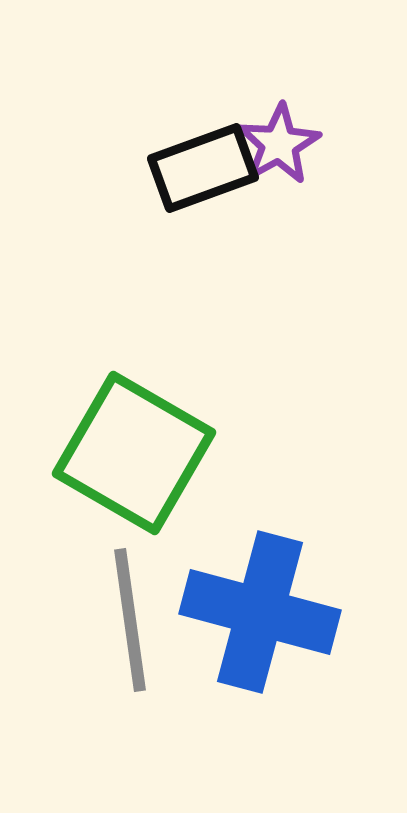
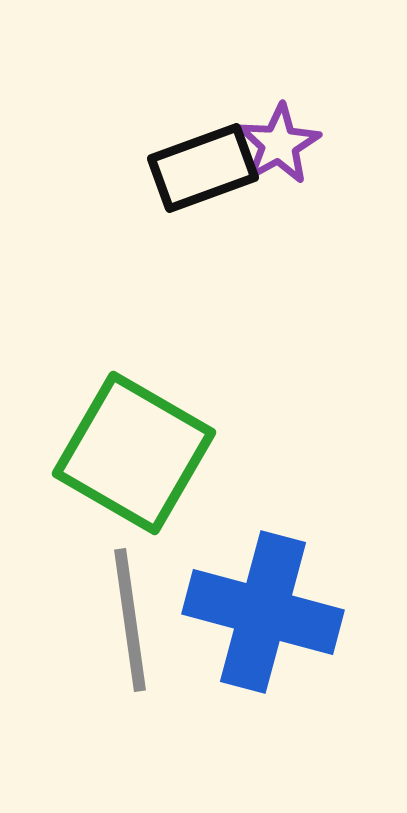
blue cross: moved 3 px right
